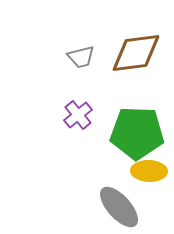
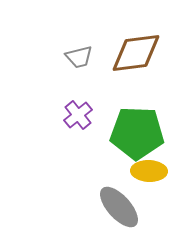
gray trapezoid: moved 2 px left
